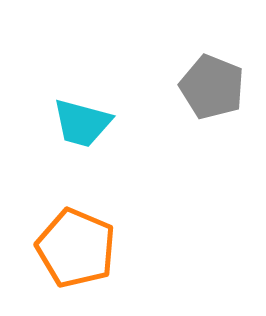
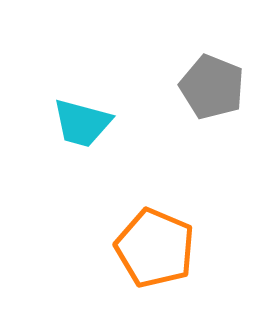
orange pentagon: moved 79 px right
